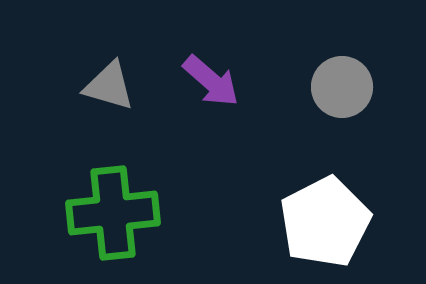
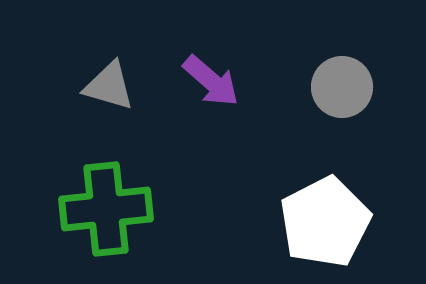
green cross: moved 7 px left, 4 px up
